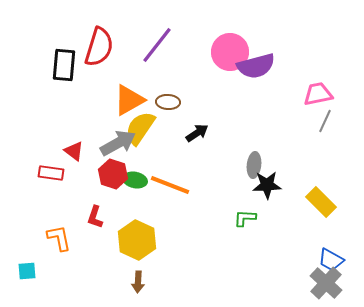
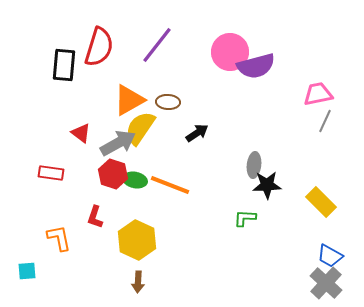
red triangle: moved 7 px right, 18 px up
blue trapezoid: moved 1 px left, 4 px up
